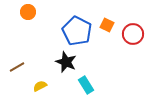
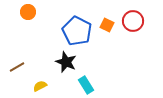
red circle: moved 13 px up
